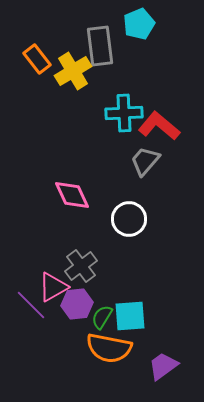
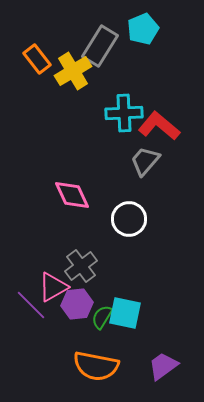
cyan pentagon: moved 4 px right, 5 px down
gray rectangle: rotated 39 degrees clockwise
cyan square: moved 5 px left, 3 px up; rotated 16 degrees clockwise
orange semicircle: moved 13 px left, 18 px down
